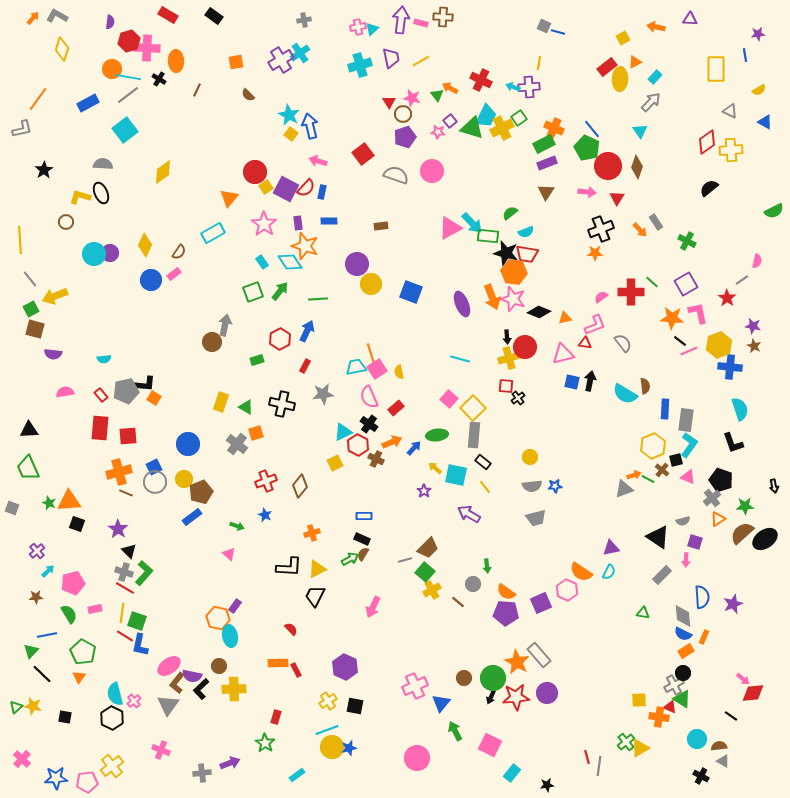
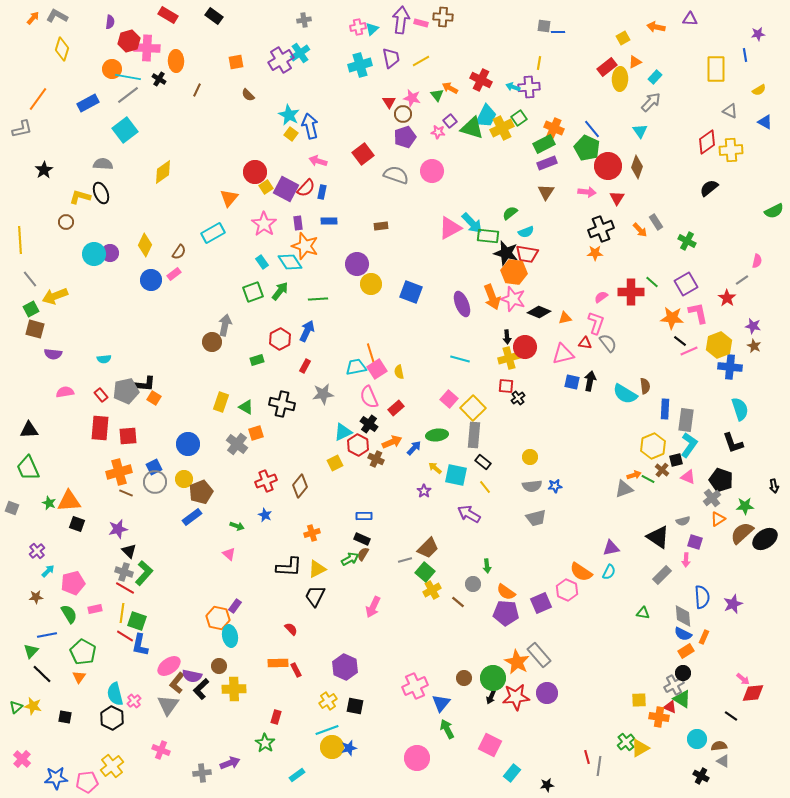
gray square at (544, 26): rotated 16 degrees counterclockwise
blue line at (558, 32): rotated 16 degrees counterclockwise
pink L-shape at (595, 325): moved 1 px right, 2 px up; rotated 50 degrees counterclockwise
gray semicircle at (623, 343): moved 15 px left
purple star at (118, 529): rotated 24 degrees clockwise
green arrow at (455, 731): moved 8 px left, 2 px up
